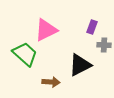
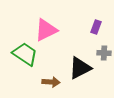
purple rectangle: moved 4 px right
gray cross: moved 8 px down
green trapezoid: rotated 8 degrees counterclockwise
black triangle: moved 3 px down
